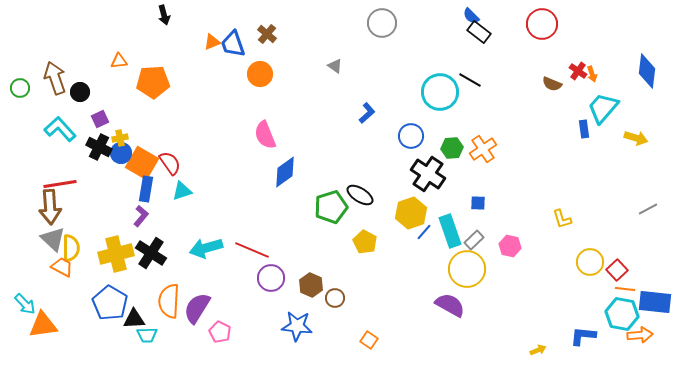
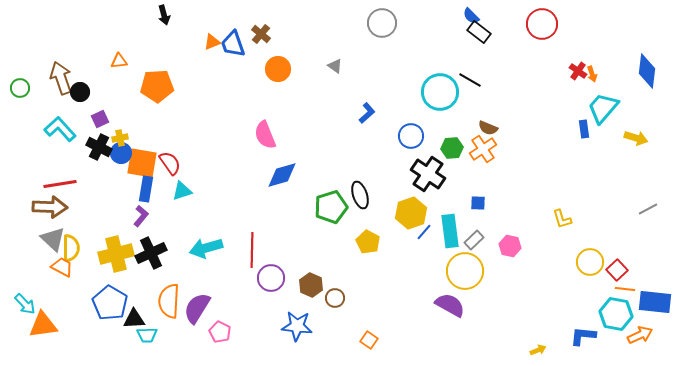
brown cross at (267, 34): moved 6 px left
orange circle at (260, 74): moved 18 px right, 5 px up
brown arrow at (55, 78): moved 6 px right
orange pentagon at (153, 82): moved 4 px right, 4 px down
brown semicircle at (552, 84): moved 64 px left, 44 px down
orange square at (142, 163): rotated 20 degrees counterclockwise
blue diamond at (285, 172): moved 3 px left, 3 px down; rotated 20 degrees clockwise
black ellipse at (360, 195): rotated 40 degrees clockwise
brown arrow at (50, 207): rotated 84 degrees counterclockwise
cyan rectangle at (450, 231): rotated 12 degrees clockwise
yellow pentagon at (365, 242): moved 3 px right
red line at (252, 250): rotated 68 degrees clockwise
black cross at (151, 253): rotated 32 degrees clockwise
yellow circle at (467, 269): moved 2 px left, 2 px down
cyan hexagon at (622, 314): moved 6 px left
orange arrow at (640, 335): rotated 20 degrees counterclockwise
